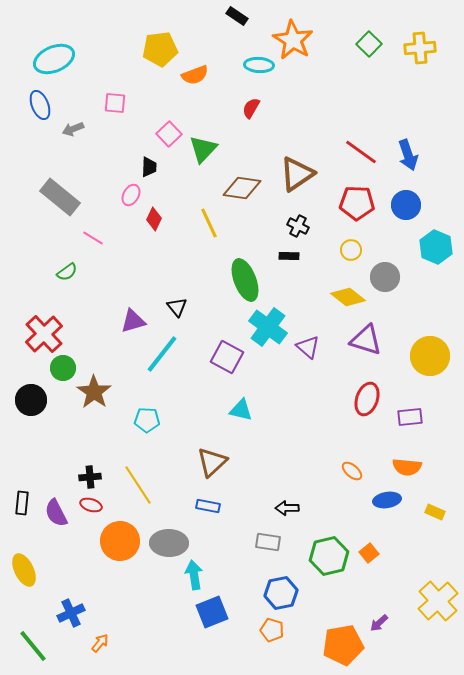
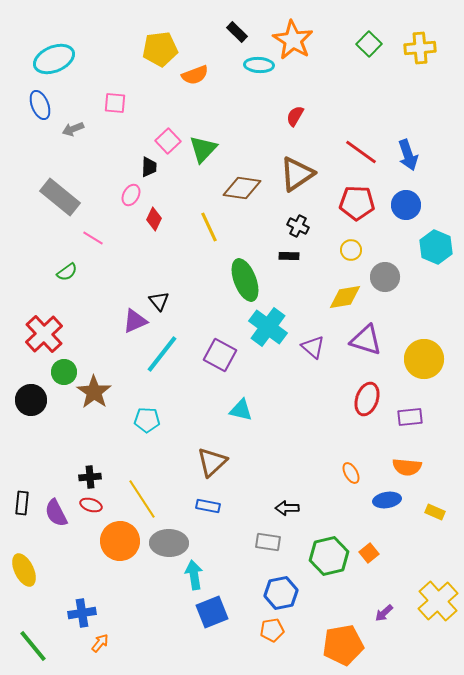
black rectangle at (237, 16): moved 16 px down; rotated 10 degrees clockwise
red semicircle at (251, 108): moved 44 px right, 8 px down
pink square at (169, 134): moved 1 px left, 7 px down
yellow line at (209, 223): moved 4 px down
yellow diamond at (348, 297): moved 3 px left; rotated 48 degrees counterclockwise
black triangle at (177, 307): moved 18 px left, 6 px up
purple triangle at (133, 321): moved 2 px right; rotated 8 degrees counterclockwise
purple triangle at (308, 347): moved 5 px right
yellow circle at (430, 356): moved 6 px left, 3 px down
purple square at (227, 357): moved 7 px left, 2 px up
green circle at (63, 368): moved 1 px right, 4 px down
orange ellipse at (352, 471): moved 1 px left, 2 px down; rotated 20 degrees clockwise
yellow line at (138, 485): moved 4 px right, 14 px down
blue cross at (71, 613): moved 11 px right; rotated 16 degrees clockwise
purple arrow at (379, 623): moved 5 px right, 10 px up
orange pentagon at (272, 630): rotated 25 degrees counterclockwise
